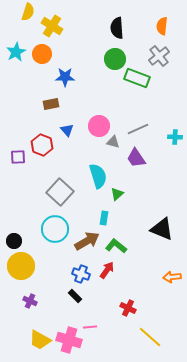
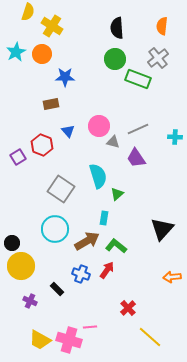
gray cross: moved 1 px left, 2 px down
green rectangle: moved 1 px right, 1 px down
blue triangle: moved 1 px right, 1 px down
purple square: rotated 28 degrees counterclockwise
gray square: moved 1 px right, 3 px up; rotated 8 degrees counterclockwise
black triangle: rotated 50 degrees clockwise
black circle: moved 2 px left, 2 px down
black rectangle: moved 18 px left, 7 px up
red cross: rotated 21 degrees clockwise
